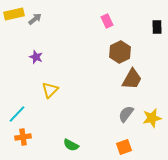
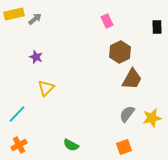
yellow triangle: moved 4 px left, 2 px up
gray semicircle: moved 1 px right
orange cross: moved 4 px left, 8 px down; rotated 21 degrees counterclockwise
